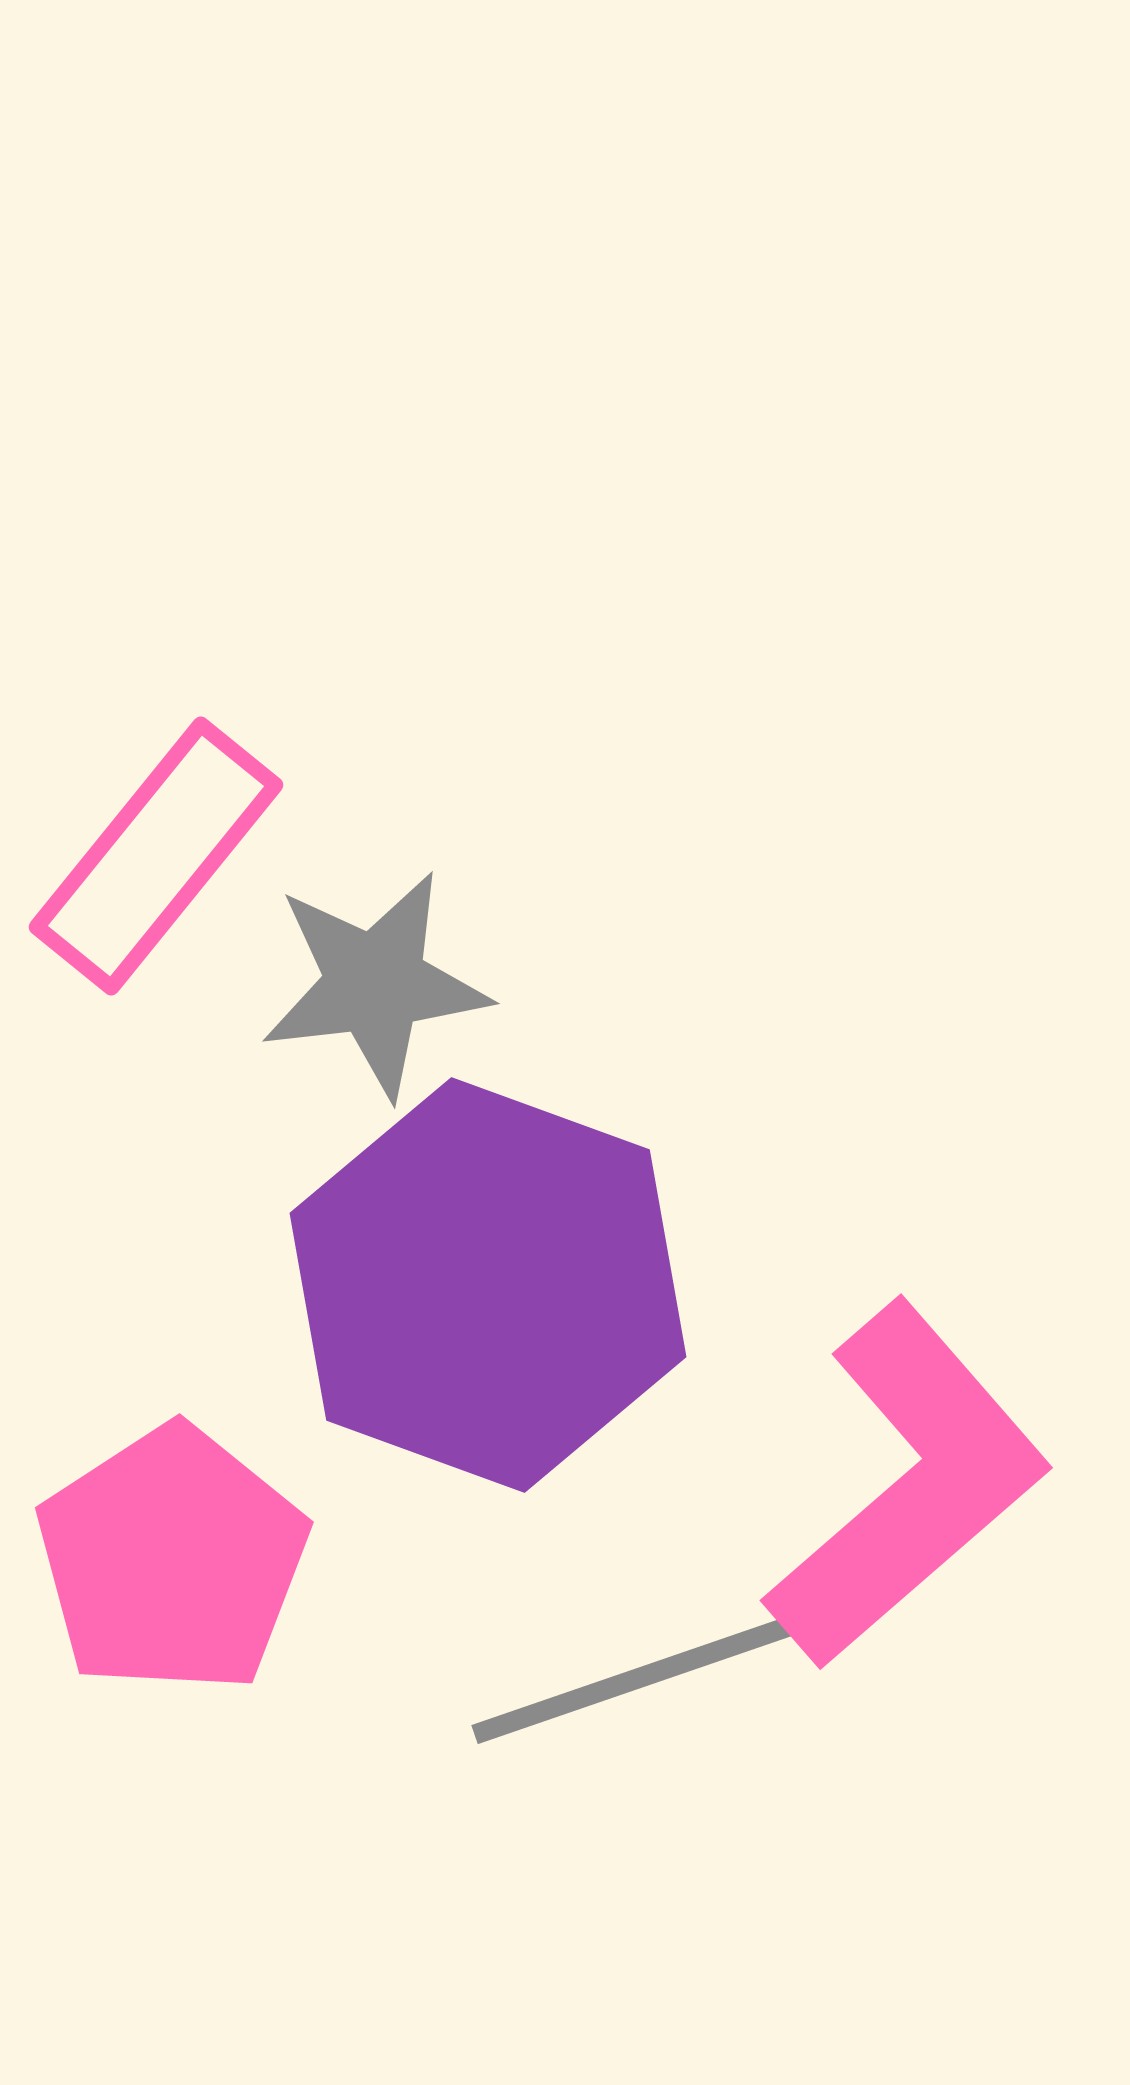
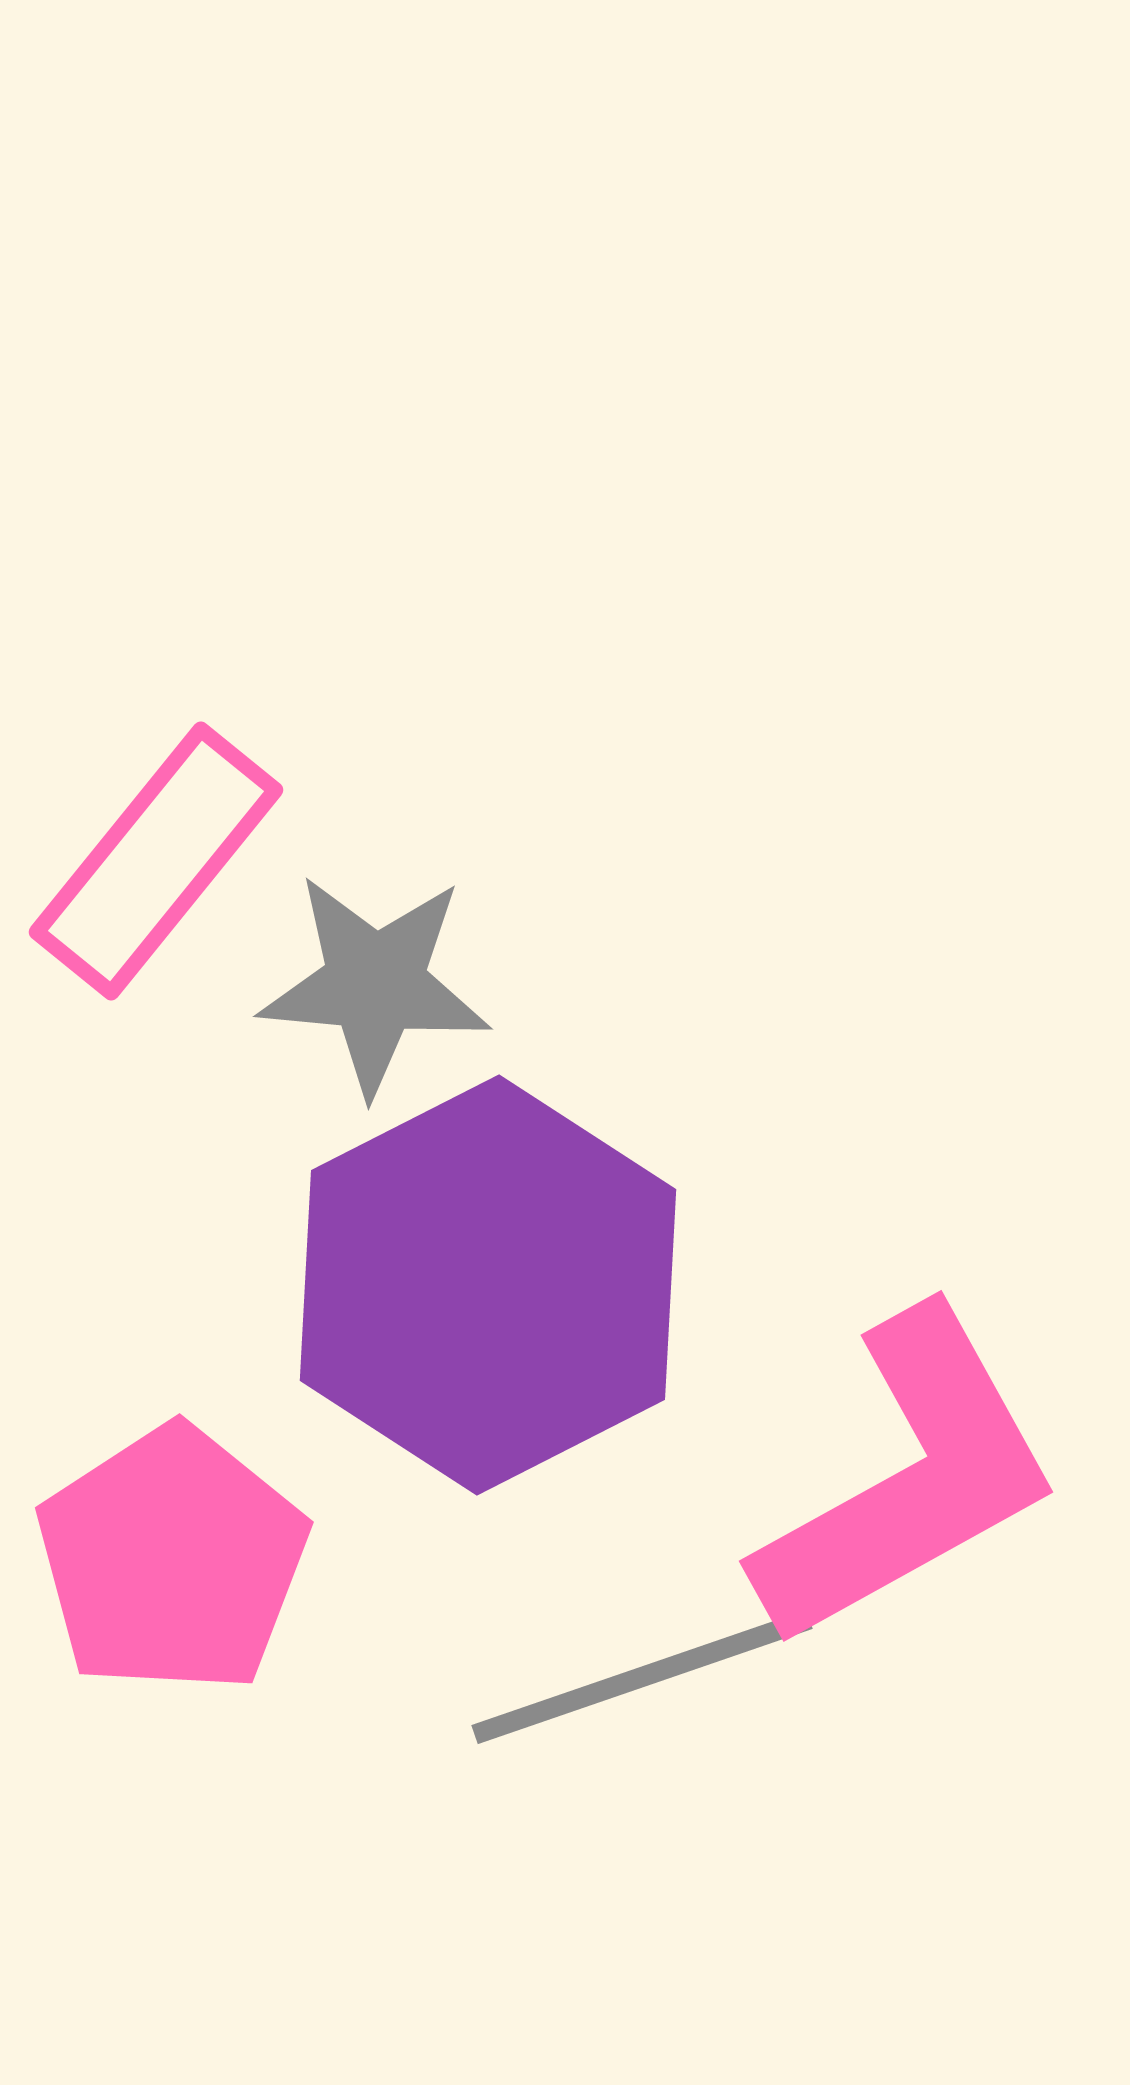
pink rectangle: moved 5 px down
gray star: rotated 12 degrees clockwise
purple hexagon: rotated 13 degrees clockwise
pink L-shape: moved 6 px up; rotated 12 degrees clockwise
